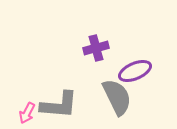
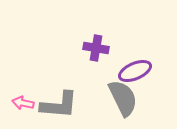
purple cross: rotated 25 degrees clockwise
gray semicircle: moved 6 px right, 1 px down
pink arrow: moved 4 px left, 10 px up; rotated 75 degrees clockwise
